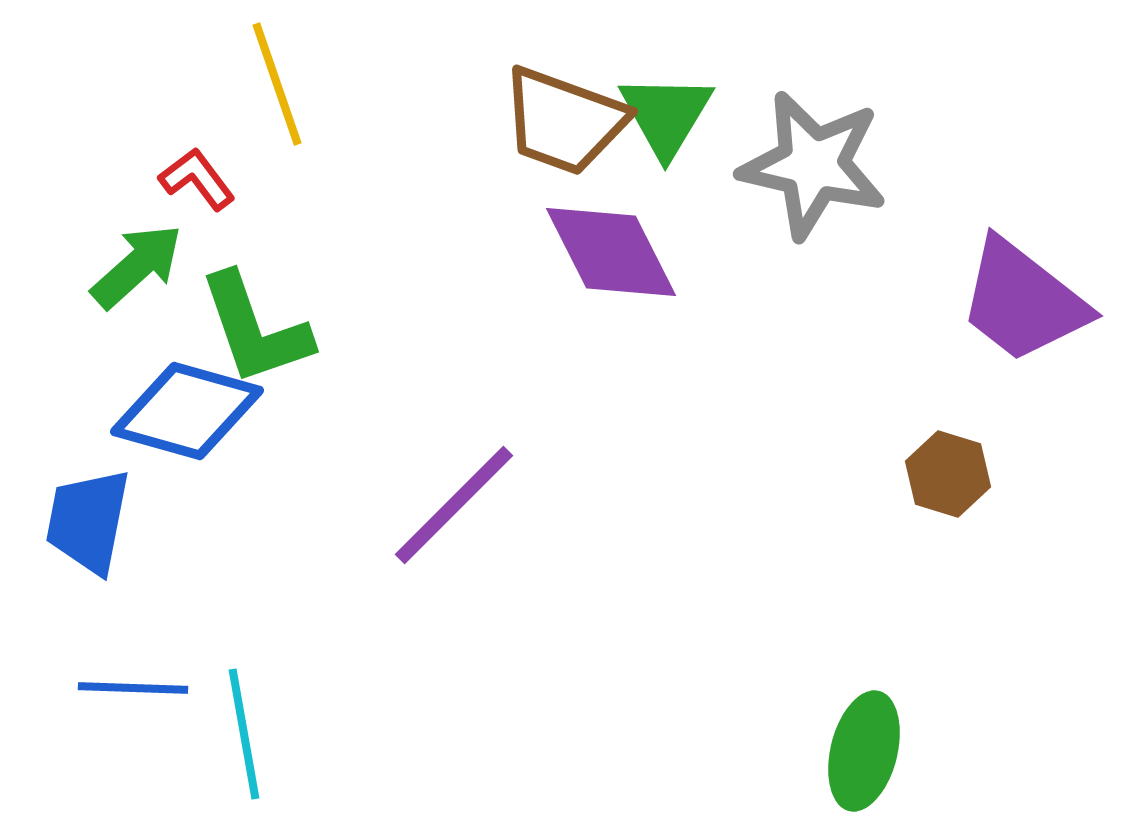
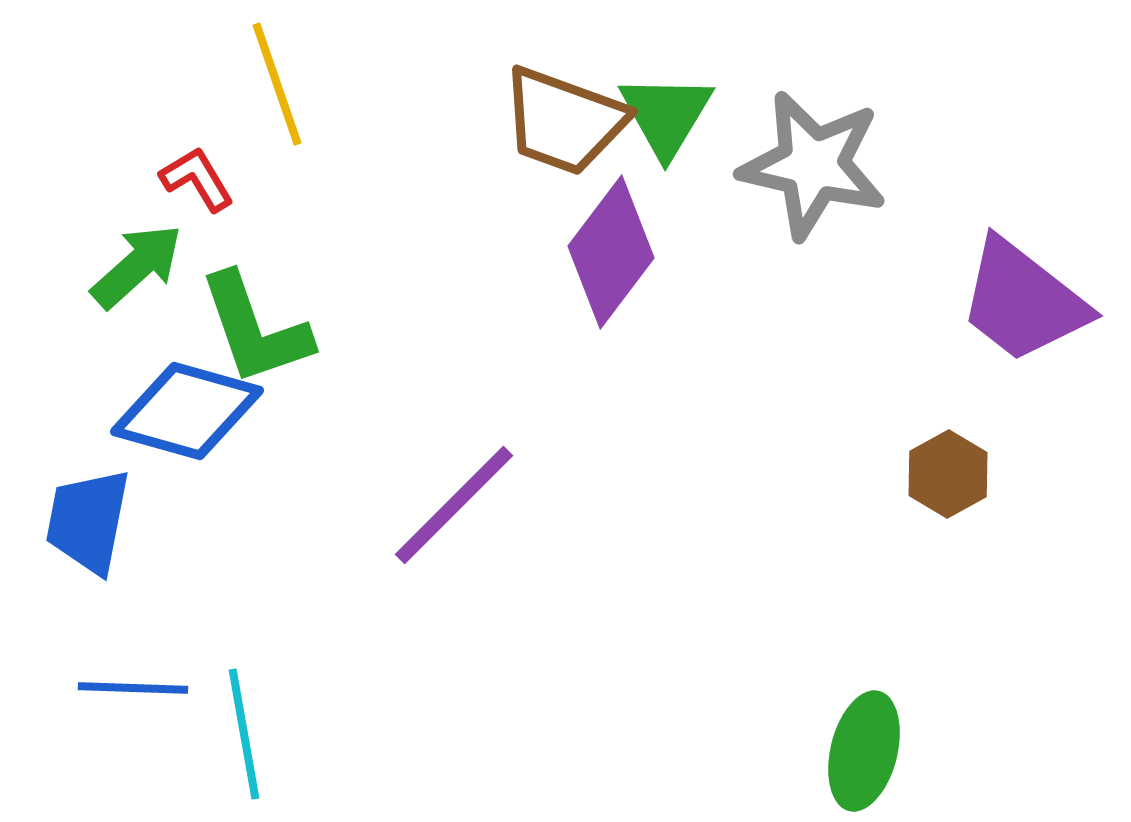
red L-shape: rotated 6 degrees clockwise
purple diamond: rotated 64 degrees clockwise
brown hexagon: rotated 14 degrees clockwise
